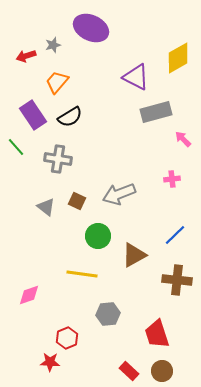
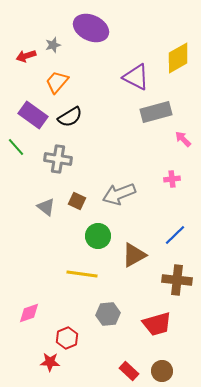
purple rectangle: rotated 20 degrees counterclockwise
pink diamond: moved 18 px down
red trapezoid: moved 10 px up; rotated 88 degrees counterclockwise
